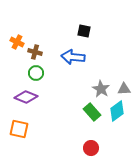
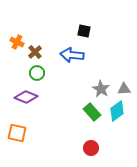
brown cross: rotated 32 degrees clockwise
blue arrow: moved 1 px left, 2 px up
green circle: moved 1 px right
orange square: moved 2 px left, 4 px down
